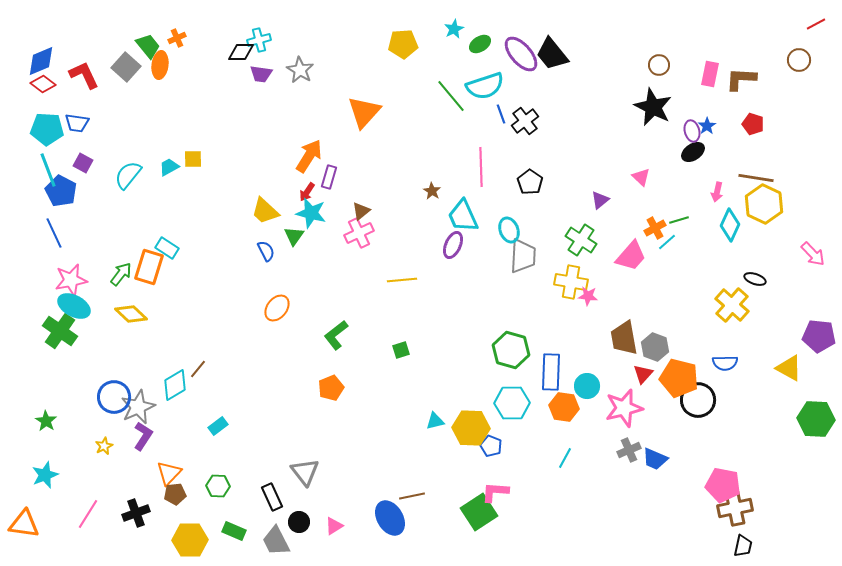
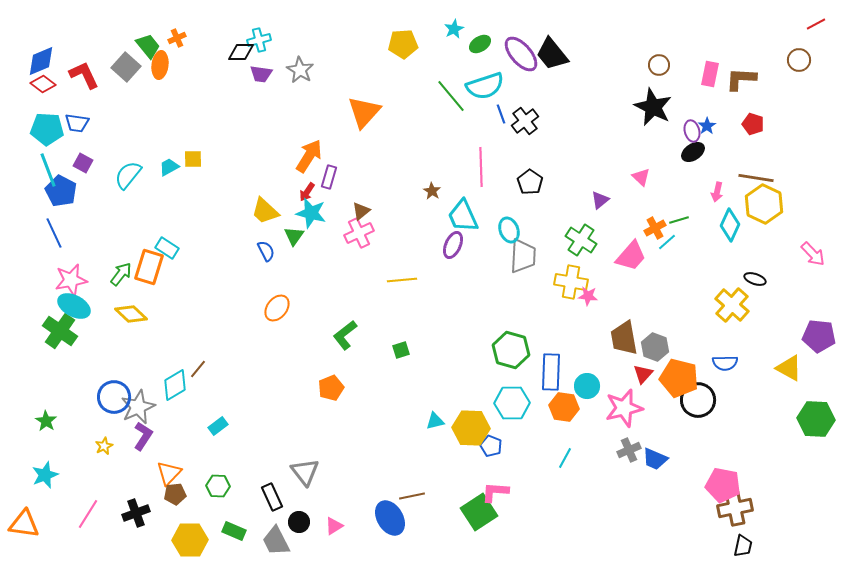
green L-shape at (336, 335): moved 9 px right
